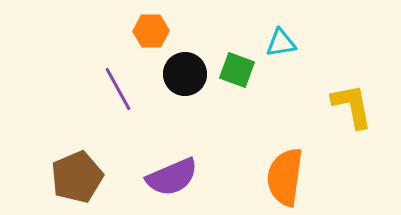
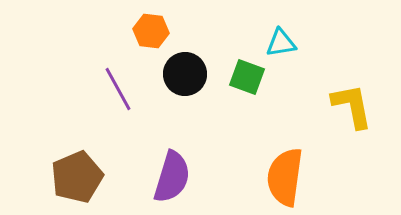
orange hexagon: rotated 8 degrees clockwise
green square: moved 10 px right, 7 px down
purple semicircle: rotated 50 degrees counterclockwise
